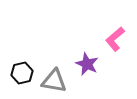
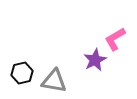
pink L-shape: rotated 10 degrees clockwise
purple star: moved 8 px right, 4 px up; rotated 20 degrees clockwise
